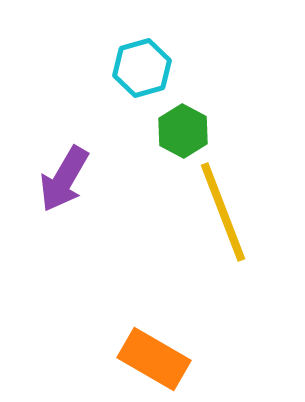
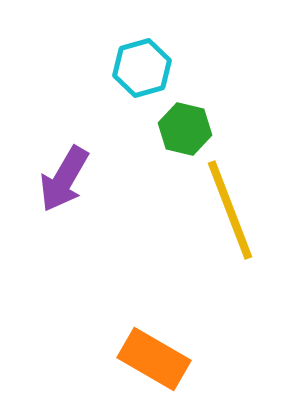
green hexagon: moved 2 px right, 2 px up; rotated 15 degrees counterclockwise
yellow line: moved 7 px right, 2 px up
